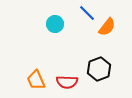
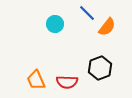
black hexagon: moved 1 px right, 1 px up
